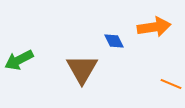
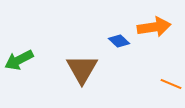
blue diamond: moved 5 px right; rotated 20 degrees counterclockwise
